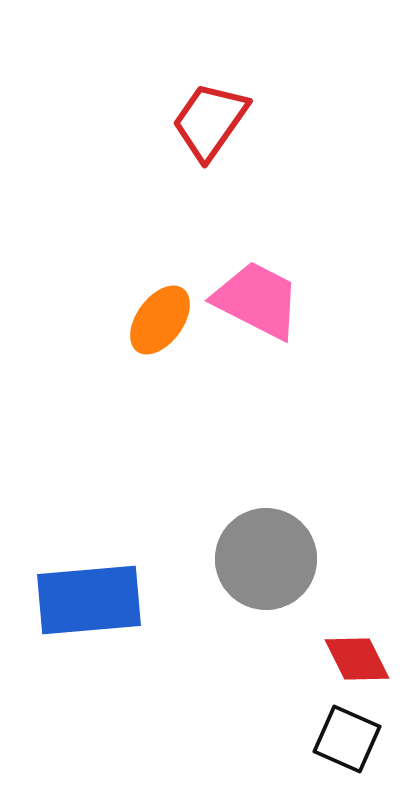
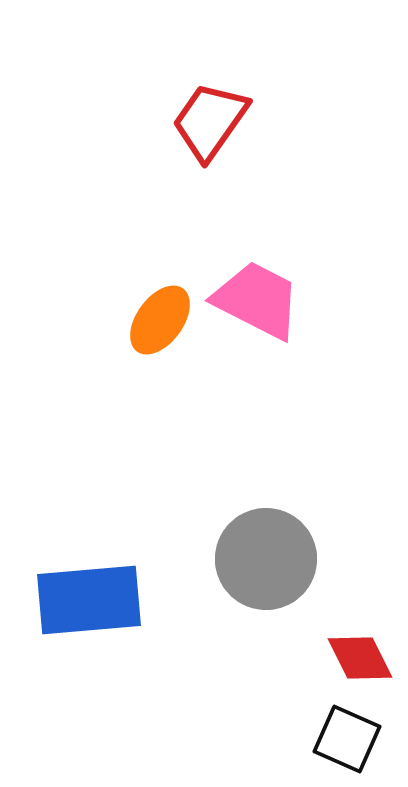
red diamond: moved 3 px right, 1 px up
